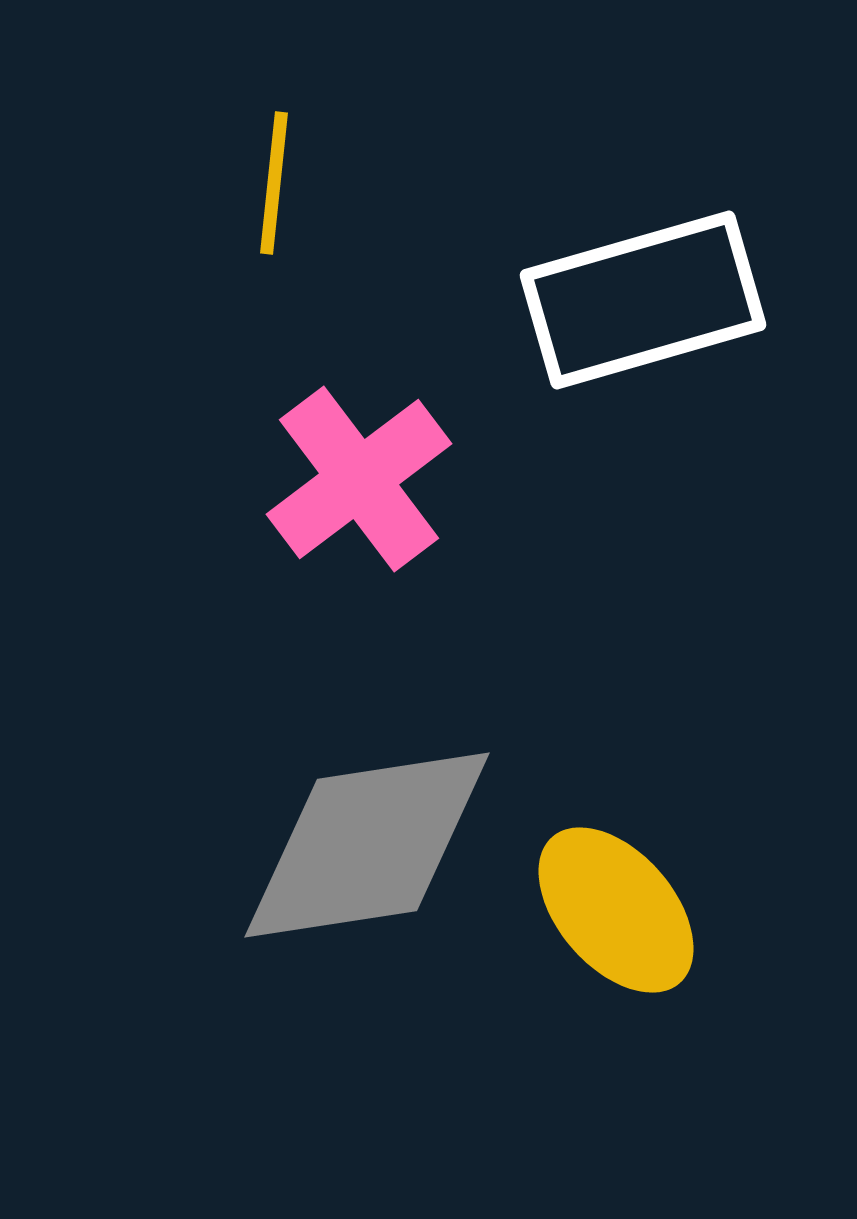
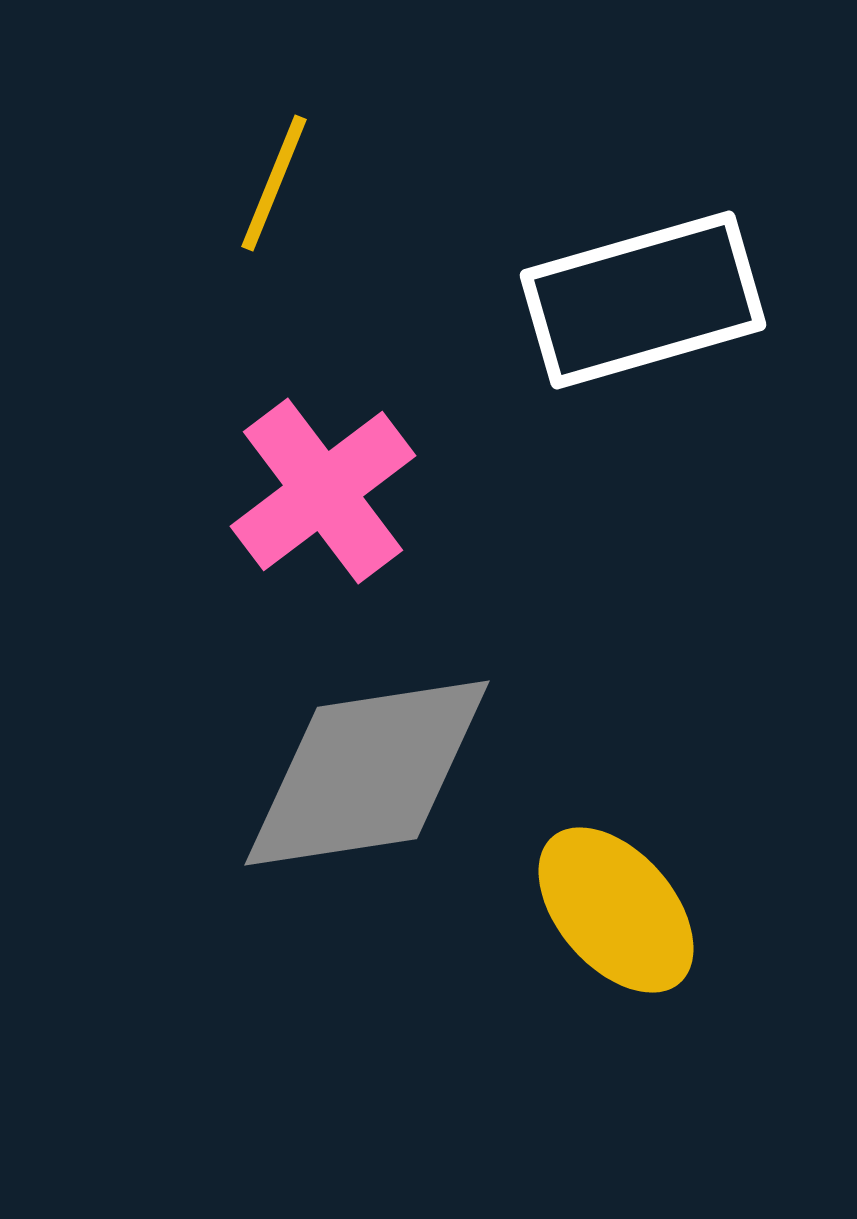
yellow line: rotated 16 degrees clockwise
pink cross: moved 36 px left, 12 px down
gray diamond: moved 72 px up
